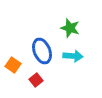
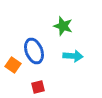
green star: moved 7 px left, 2 px up
blue ellipse: moved 8 px left
red square: moved 2 px right, 7 px down; rotated 24 degrees clockwise
